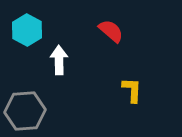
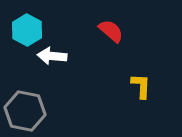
white arrow: moved 7 px left, 4 px up; rotated 84 degrees counterclockwise
yellow L-shape: moved 9 px right, 4 px up
gray hexagon: rotated 15 degrees clockwise
